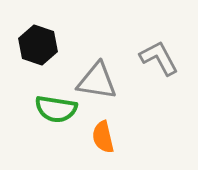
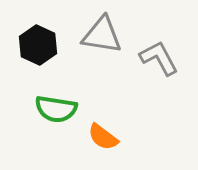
black hexagon: rotated 6 degrees clockwise
gray triangle: moved 5 px right, 46 px up
orange semicircle: rotated 40 degrees counterclockwise
